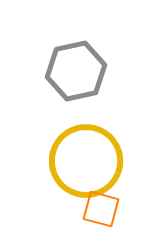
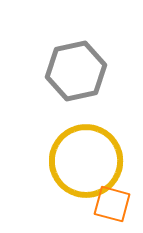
orange square: moved 11 px right, 5 px up
